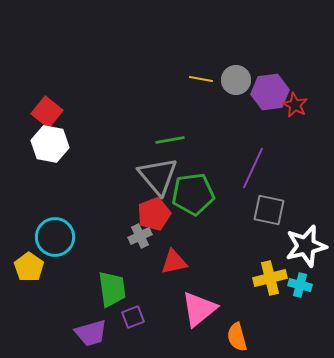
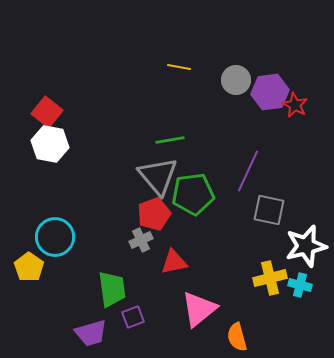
yellow line: moved 22 px left, 12 px up
purple line: moved 5 px left, 3 px down
gray cross: moved 1 px right, 4 px down
